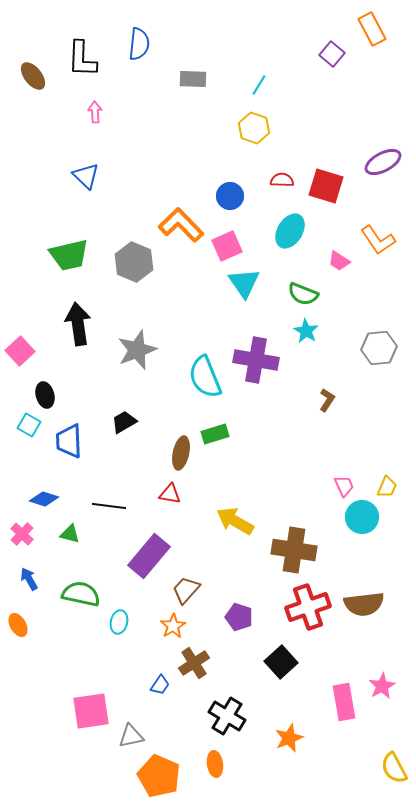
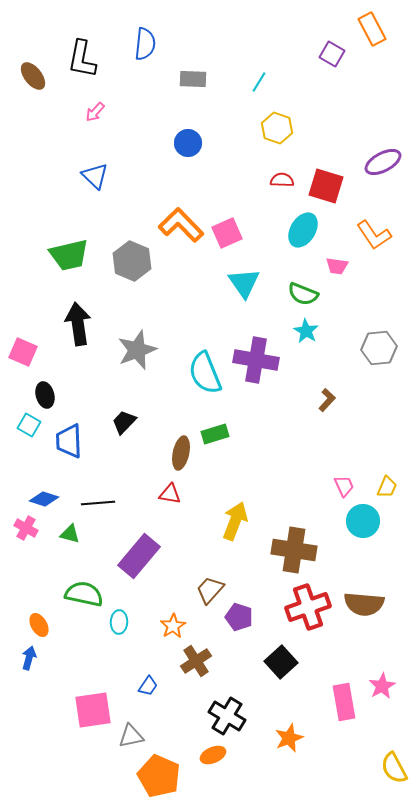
blue semicircle at (139, 44): moved 6 px right
purple square at (332, 54): rotated 10 degrees counterclockwise
black L-shape at (82, 59): rotated 9 degrees clockwise
cyan line at (259, 85): moved 3 px up
pink arrow at (95, 112): rotated 135 degrees counterclockwise
yellow hexagon at (254, 128): moved 23 px right
blue triangle at (86, 176): moved 9 px right
blue circle at (230, 196): moved 42 px left, 53 px up
cyan ellipse at (290, 231): moved 13 px right, 1 px up
orange L-shape at (378, 240): moved 4 px left, 5 px up
pink square at (227, 246): moved 13 px up
pink trapezoid at (339, 261): moved 2 px left, 5 px down; rotated 25 degrees counterclockwise
gray hexagon at (134, 262): moved 2 px left, 1 px up
pink square at (20, 351): moved 3 px right, 1 px down; rotated 24 degrees counterclockwise
cyan semicircle at (205, 377): moved 4 px up
brown L-shape at (327, 400): rotated 10 degrees clockwise
black trapezoid at (124, 422): rotated 16 degrees counterclockwise
black line at (109, 506): moved 11 px left, 3 px up; rotated 12 degrees counterclockwise
cyan circle at (362, 517): moved 1 px right, 4 px down
yellow arrow at (235, 521): rotated 81 degrees clockwise
pink cross at (22, 534): moved 4 px right, 6 px up; rotated 15 degrees counterclockwise
purple rectangle at (149, 556): moved 10 px left
blue arrow at (29, 579): moved 79 px down; rotated 45 degrees clockwise
brown trapezoid at (186, 590): moved 24 px right
green semicircle at (81, 594): moved 3 px right
brown semicircle at (364, 604): rotated 12 degrees clockwise
cyan ellipse at (119, 622): rotated 10 degrees counterclockwise
orange ellipse at (18, 625): moved 21 px right
brown cross at (194, 663): moved 2 px right, 2 px up
blue trapezoid at (160, 685): moved 12 px left, 1 px down
pink square at (91, 711): moved 2 px right, 1 px up
orange ellipse at (215, 764): moved 2 px left, 9 px up; rotated 75 degrees clockwise
